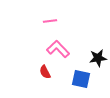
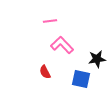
pink L-shape: moved 4 px right, 4 px up
black star: moved 1 px left, 1 px down
